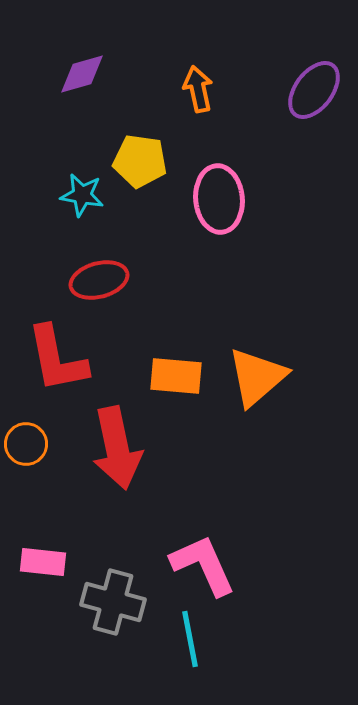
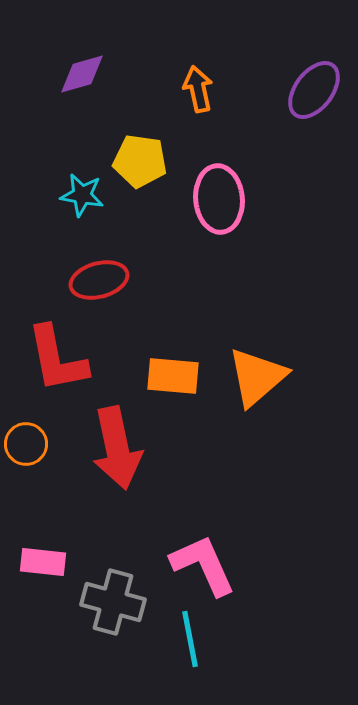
orange rectangle: moved 3 px left
